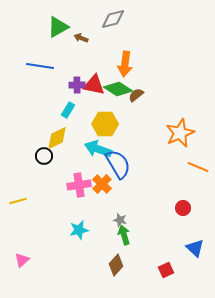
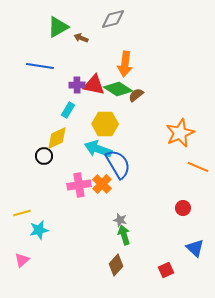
yellow line: moved 4 px right, 12 px down
cyan star: moved 40 px left
